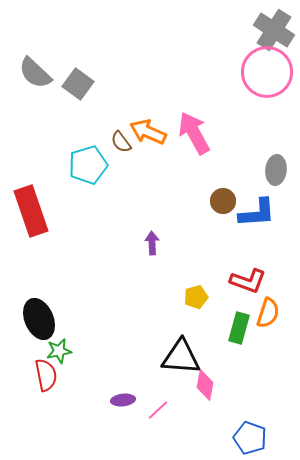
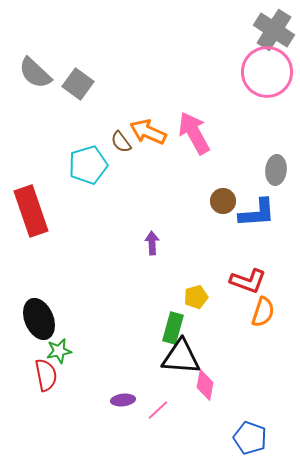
orange semicircle: moved 5 px left, 1 px up
green rectangle: moved 66 px left
